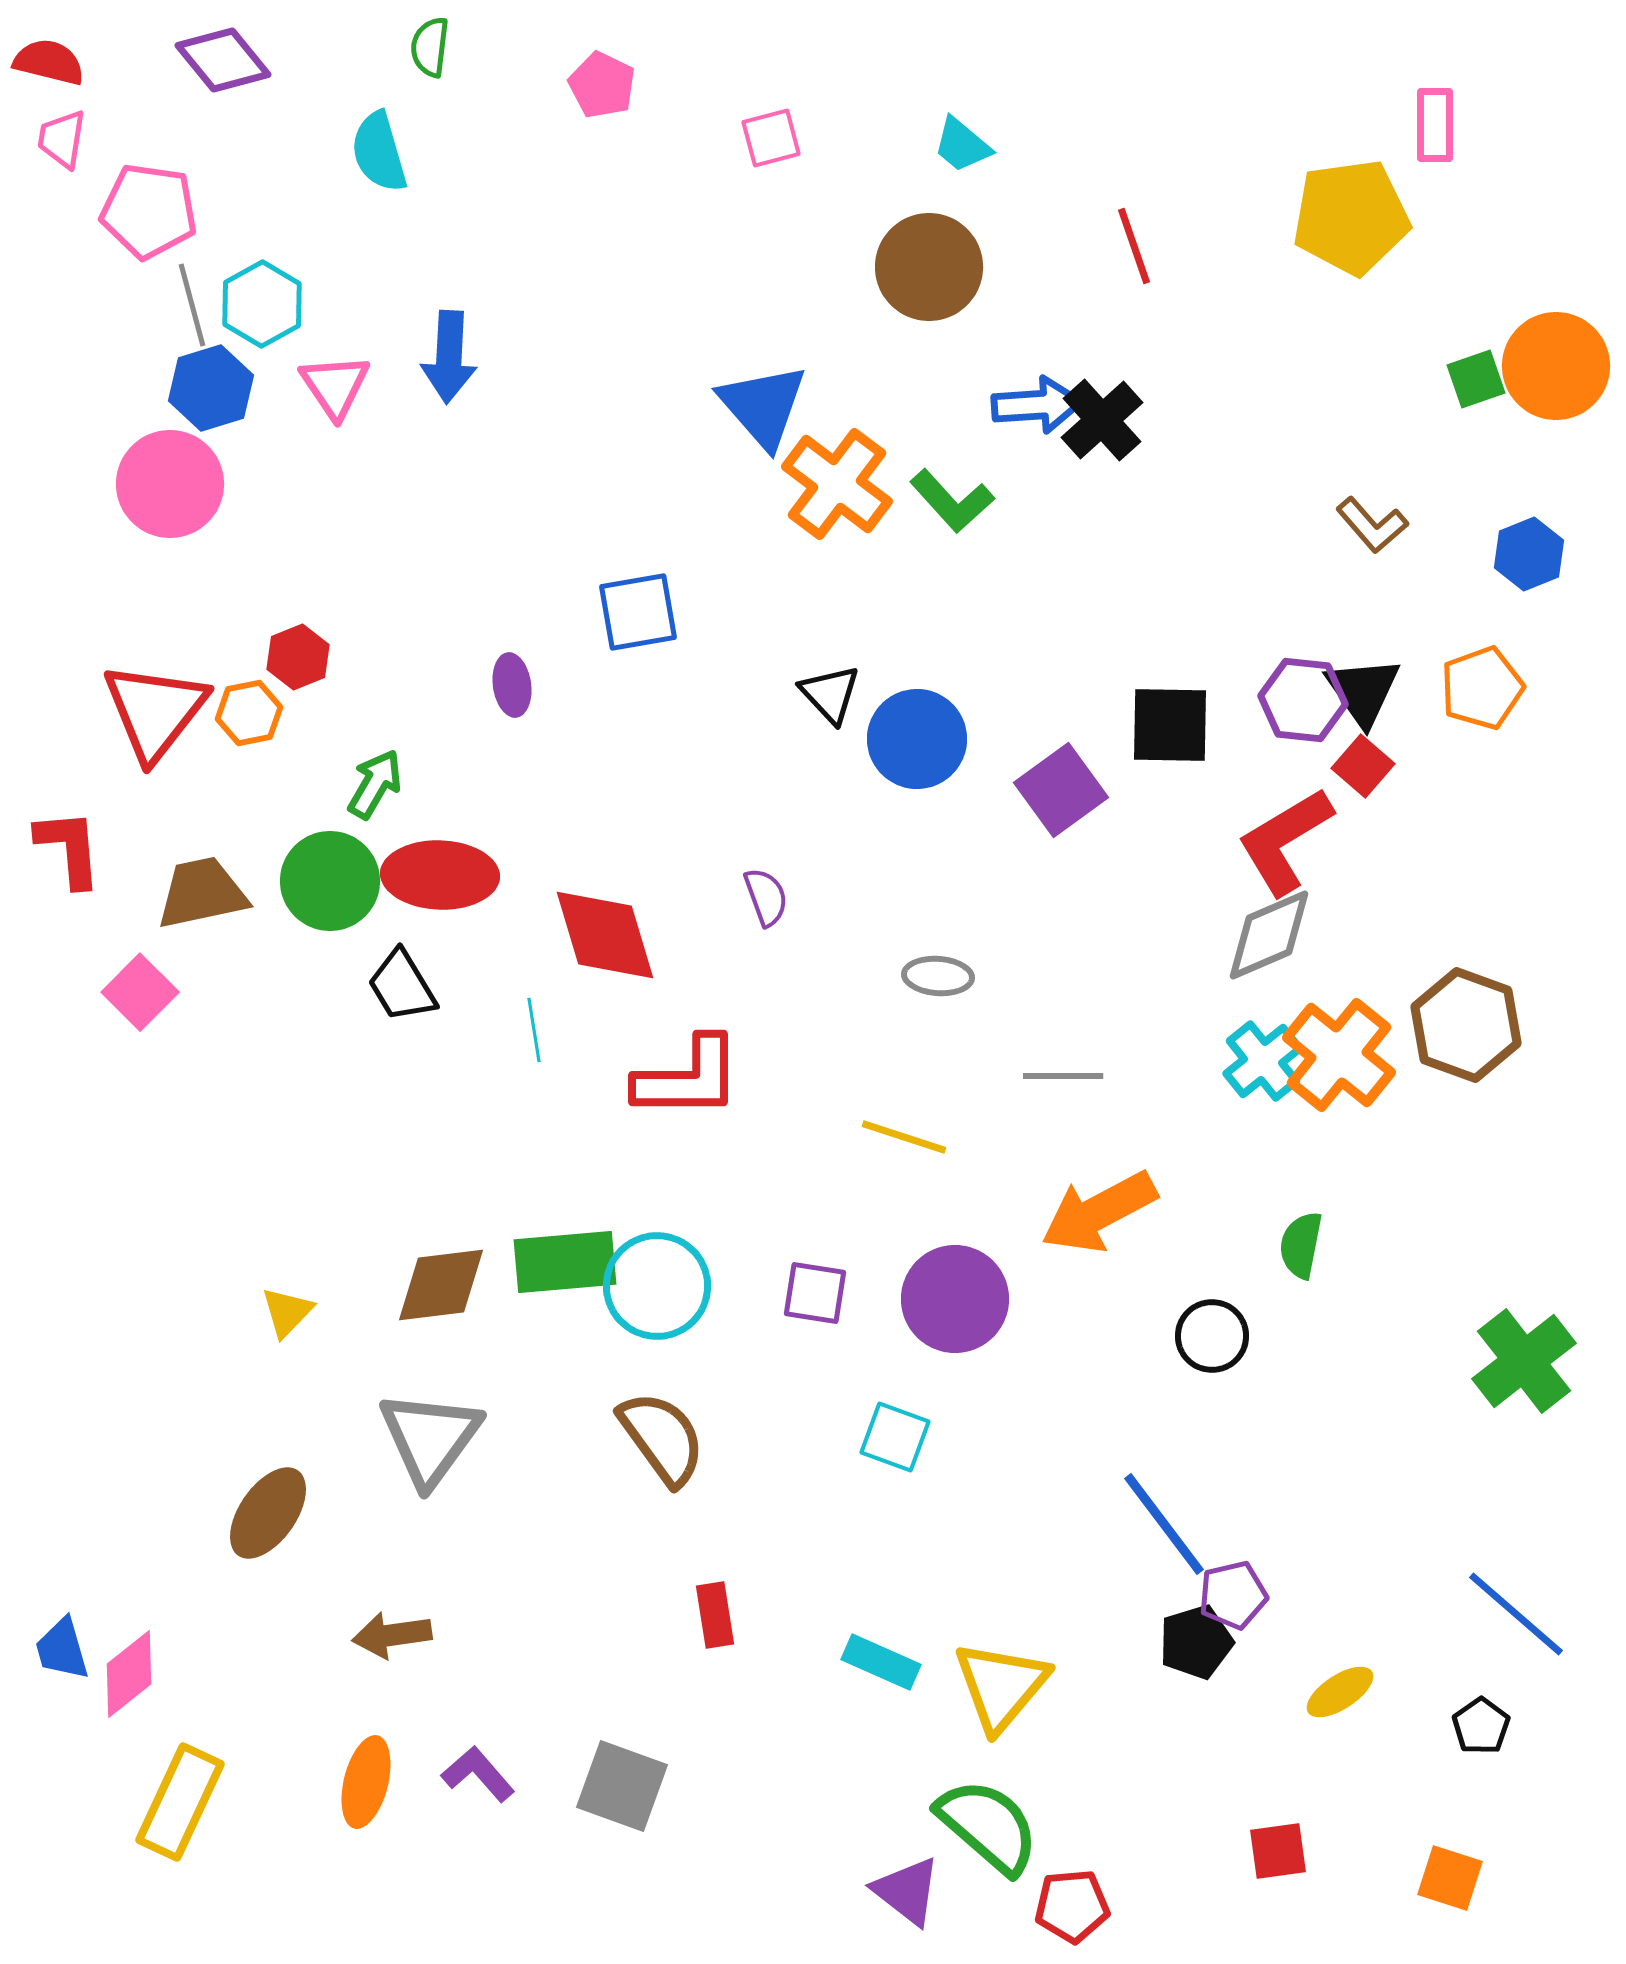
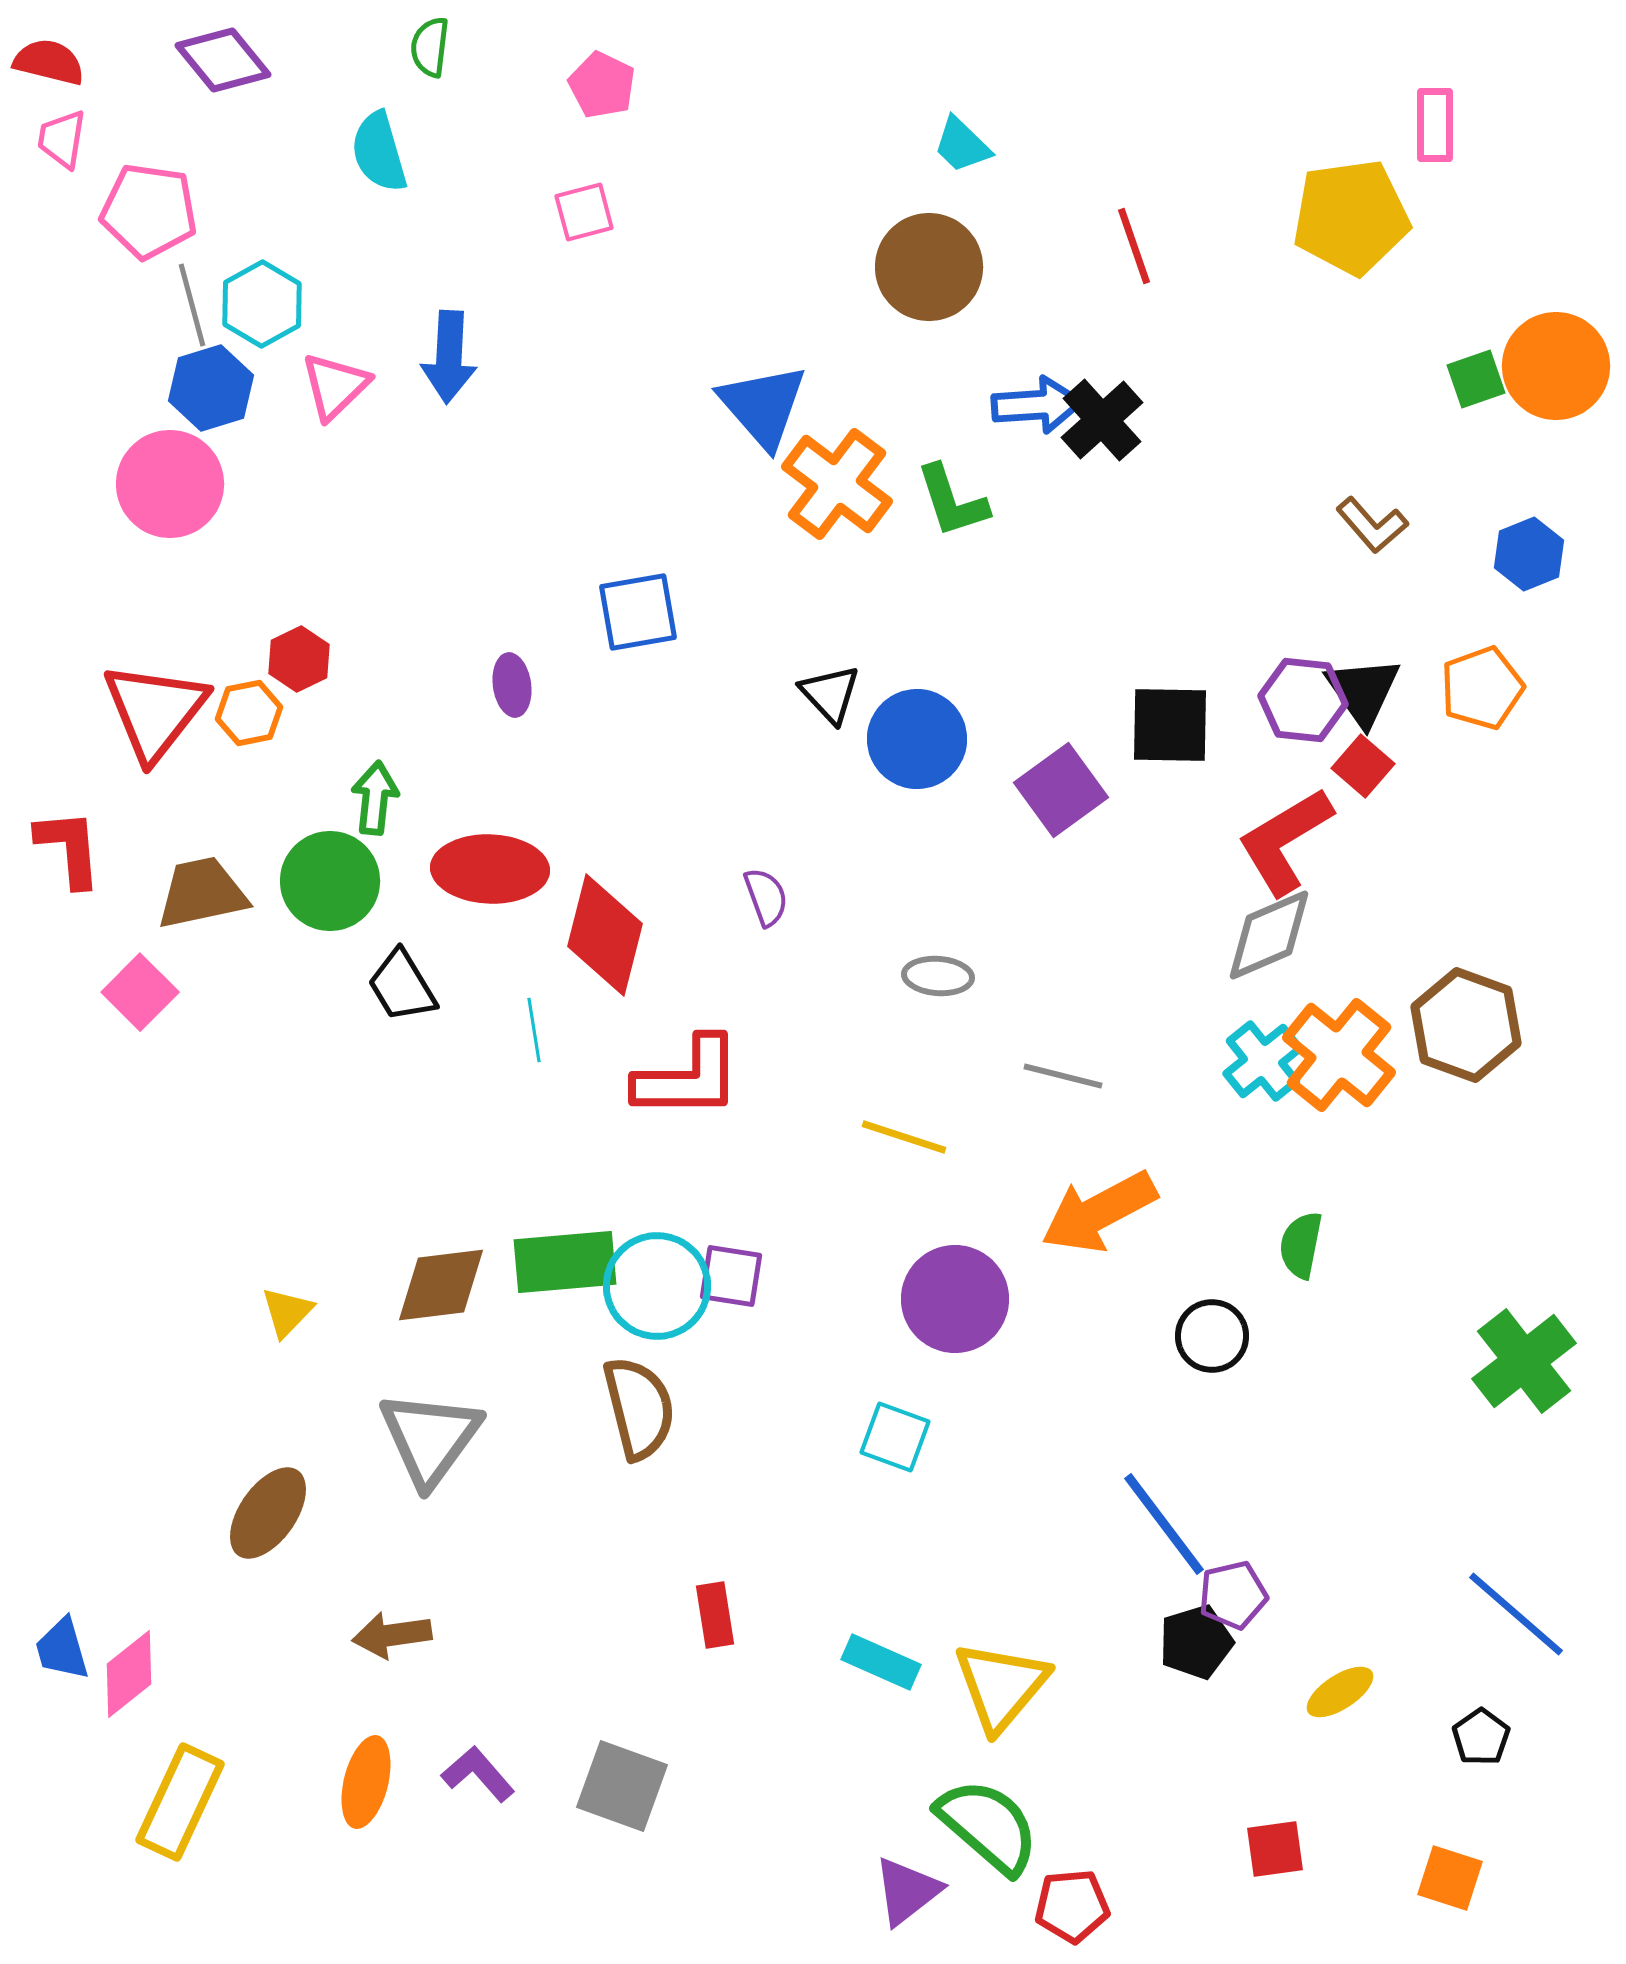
pink square at (771, 138): moved 187 px left, 74 px down
cyan trapezoid at (962, 145): rotated 4 degrees clockwise
pink triangle at (335, 386): rotated 20 degrees clockwise
green L-shape at (952, 501): rotated 24 degrees clockwise
red hexagon at (298, 657): moved 1 px right, 2 px down; rotated 4 degrees counterclockwise
green arrow at (375, 784): moved 14 px down; rotated 24 degrees counterclockwise
red ellipse at (440, 875): moved 50 px right, 6 px up
red diamond at (605, 935): rotated 31 degrees clockwise
gray line at (1063, 1076): rotated 14 degrees clockwise
purple square at (815, 1293): moved 84 px left, 17 px up
brown semicircle at (662, 1438): moved 23 px left, 30 px up; rotated 22 degrees clockwise
black pentagon at (1481, 1726): moved 11 px down
red square at (1278, 1851): moved 3 px left, 2 px up
purple triangle at (907, 1891): rotated 44 degrees clockwise
